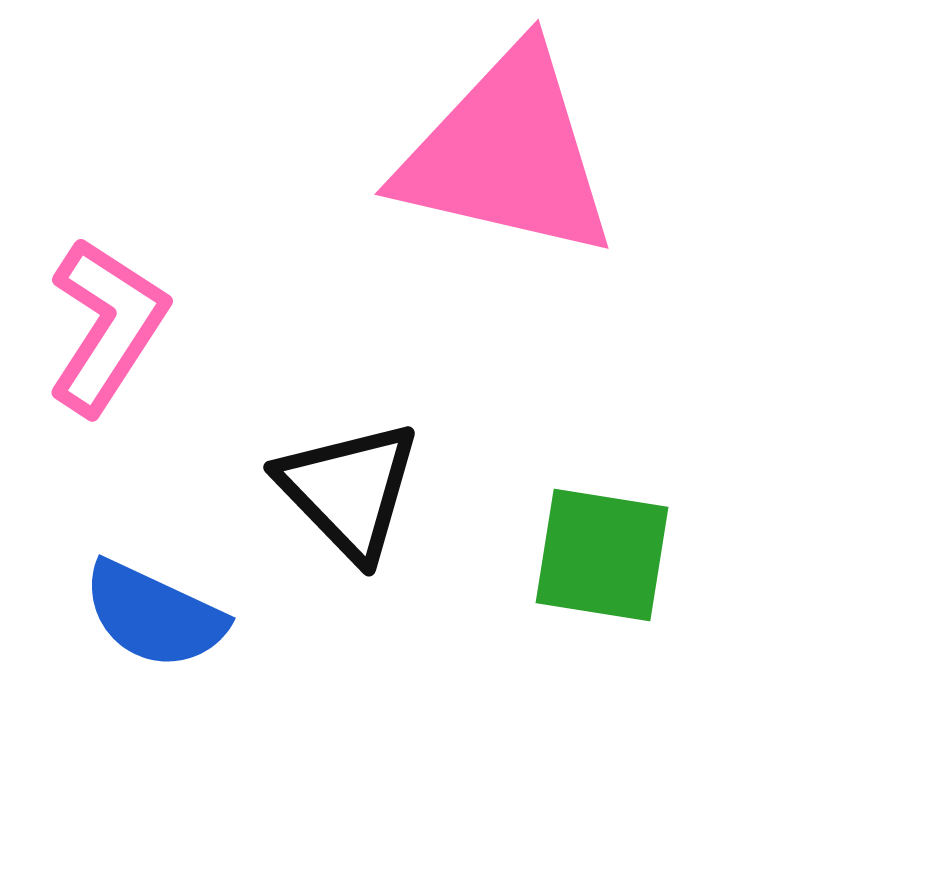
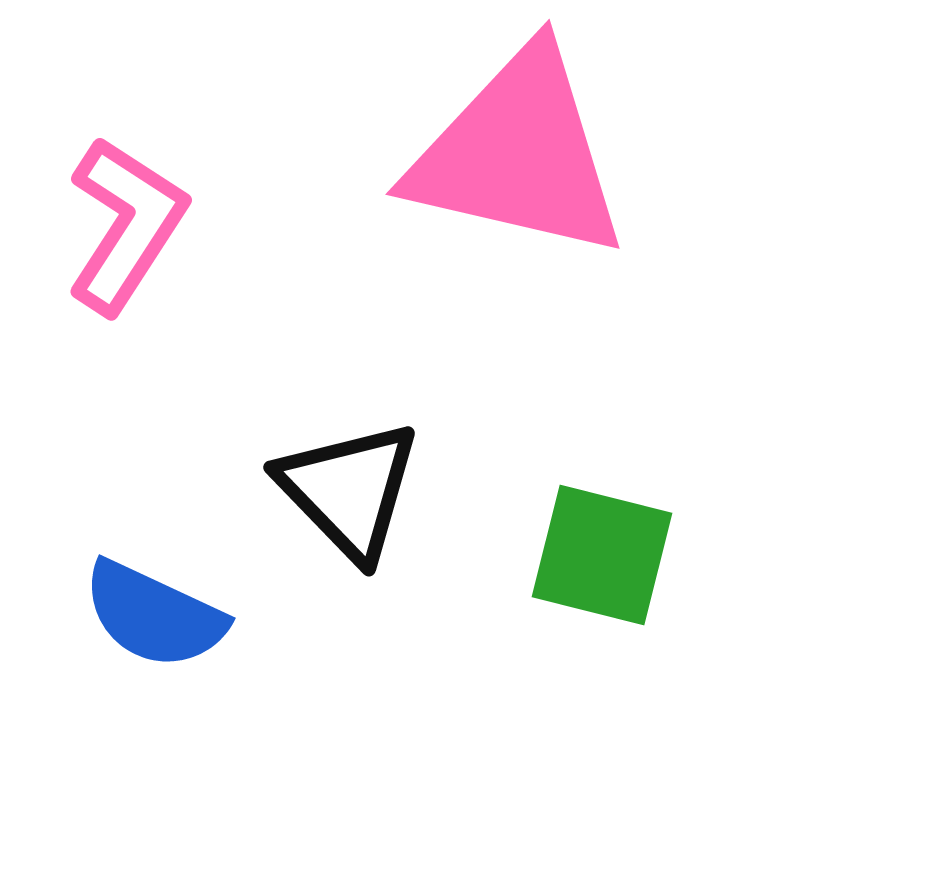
pink triangle: moved 11 px right
pink L-shape: moved 19 px right, 101 px up
green square: rotated 5 degrees clockwise
